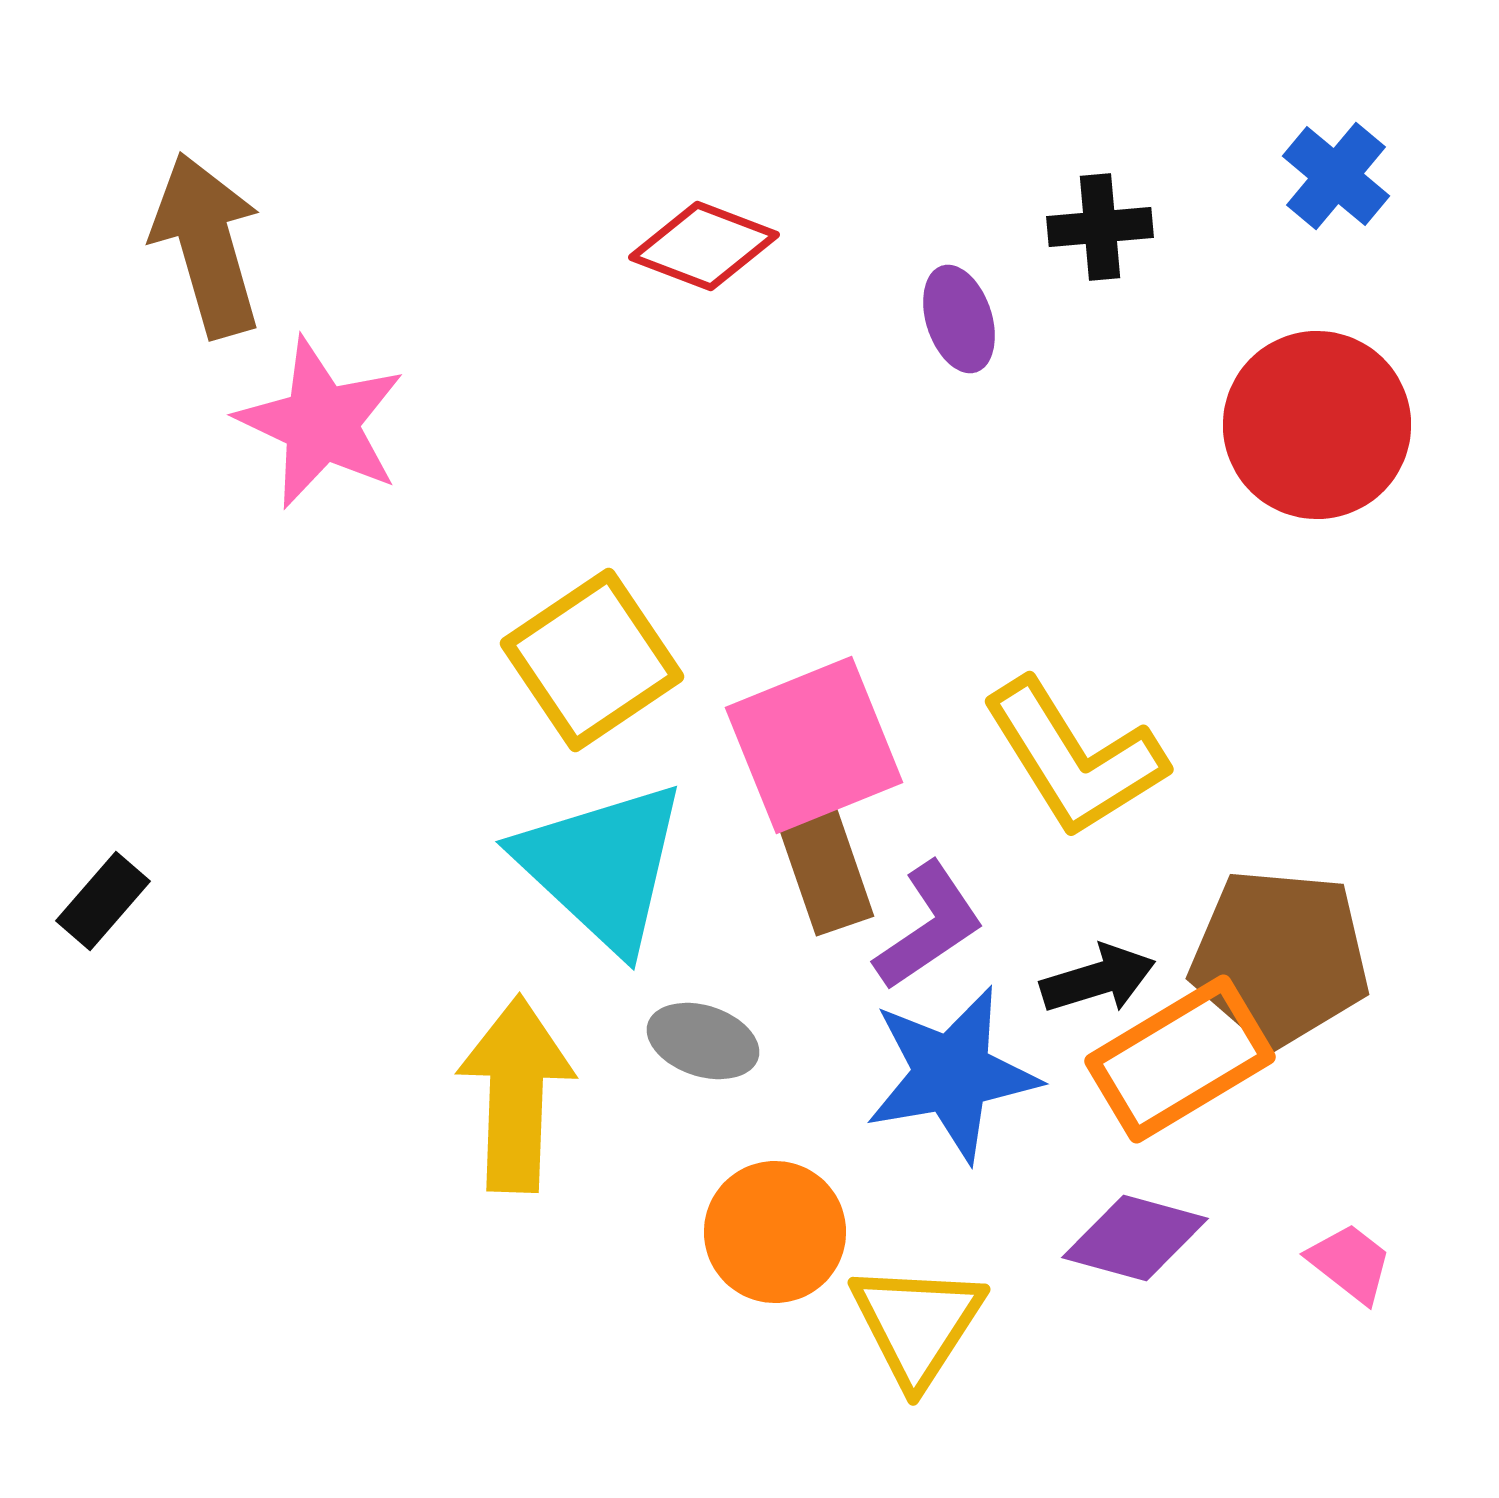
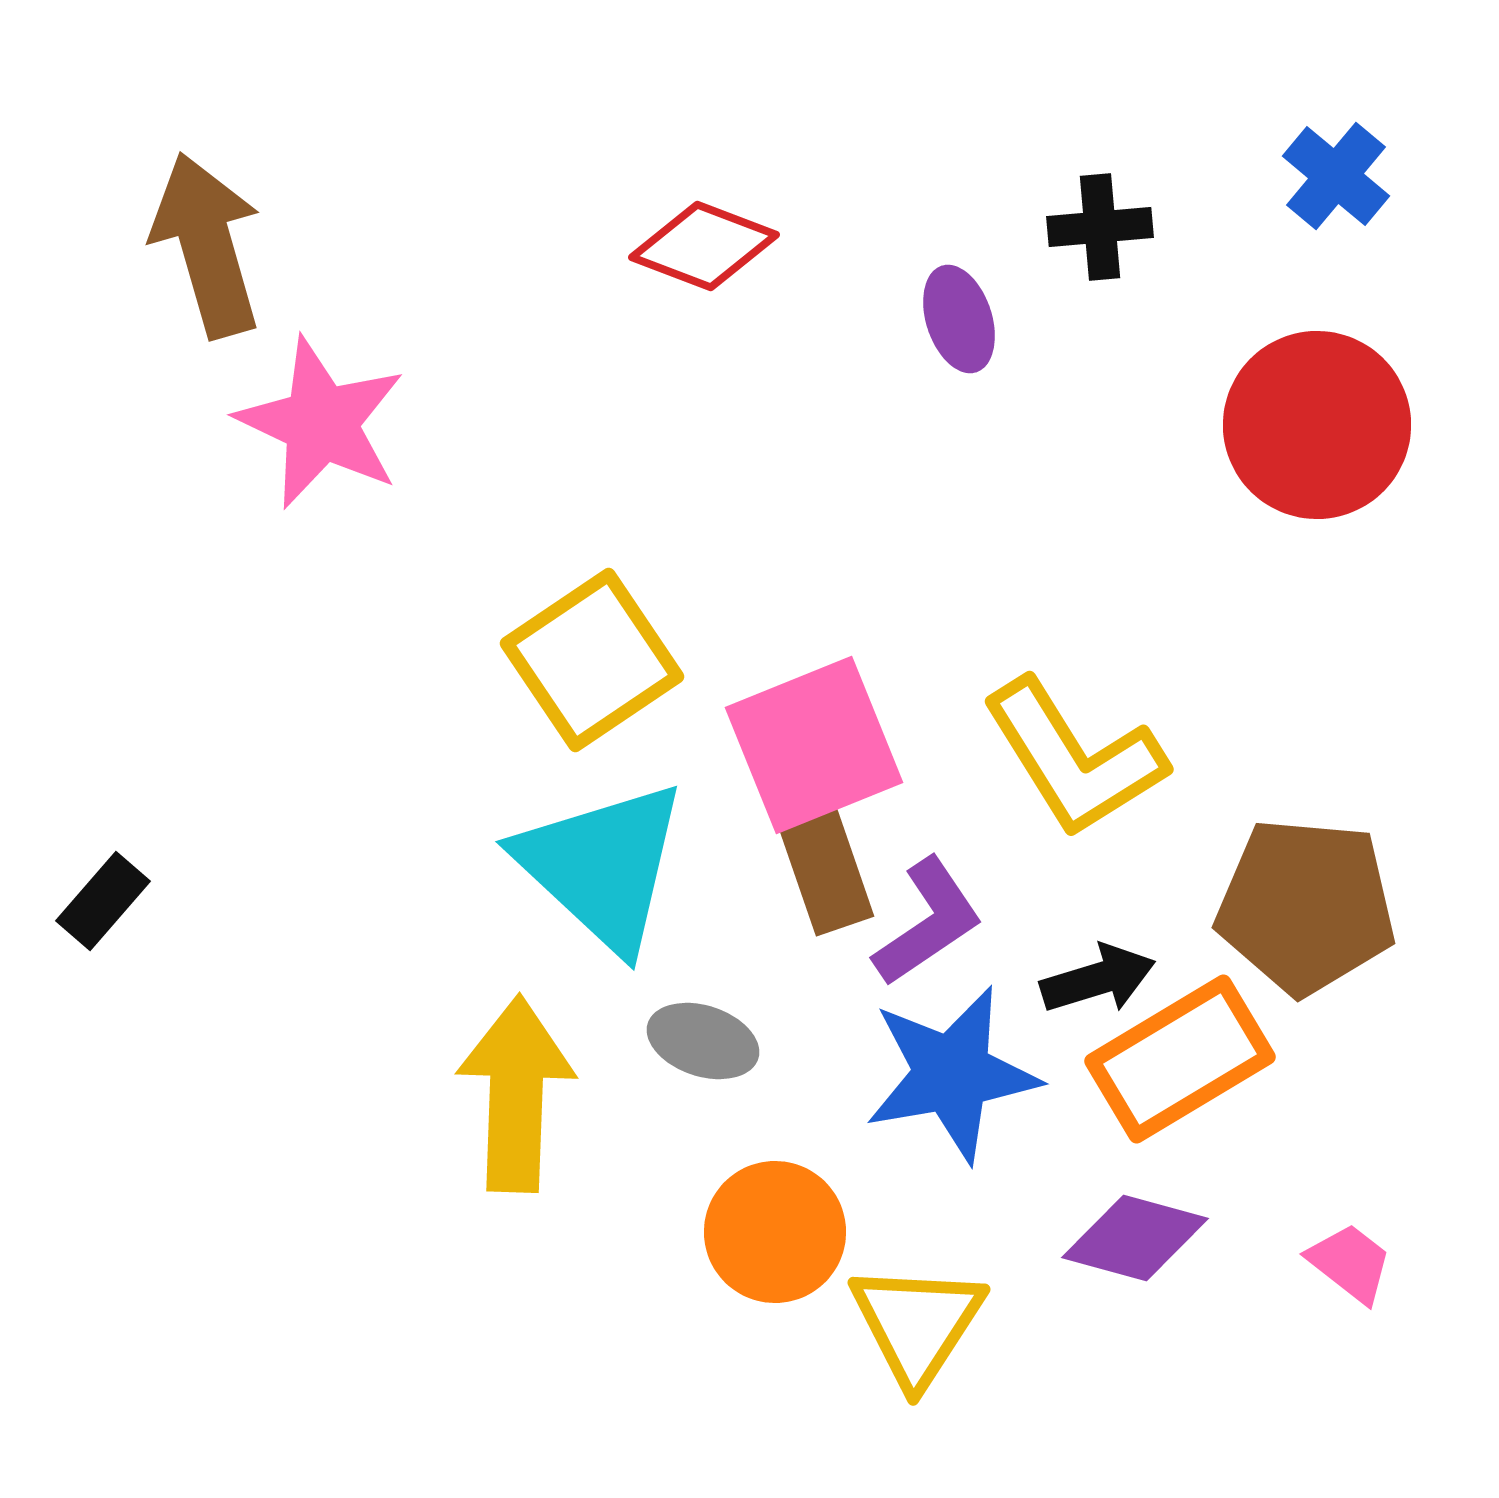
purple L-shape: moved 1 px left, 4 px up
brown pentagon: moved 26 px right, 51 px up
